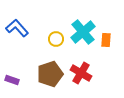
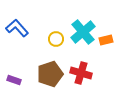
orange rectangle: rotated 72 degrees clockwise
red cross: rotated 15 degrees counterclockwise
purple rectangle: moved 2 px right
